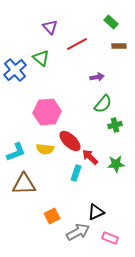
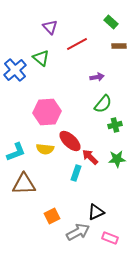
green star: moved 1 px right, 5 px up
